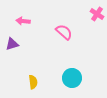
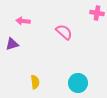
pink cross: moved 1 px up; rotated 24 degrees counterclockwise
cyan circle: moved 6 px right, 5 px down
yellow semicircle: moved 2 px right
